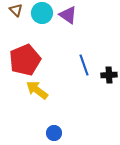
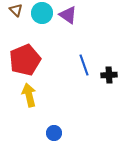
yellow arrow: moved 8 px left, 5 px down; rotated 40 degrees clockwise
